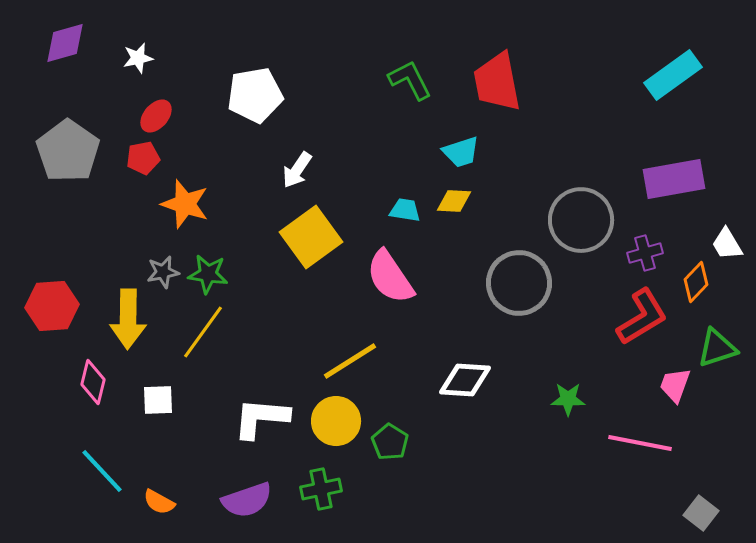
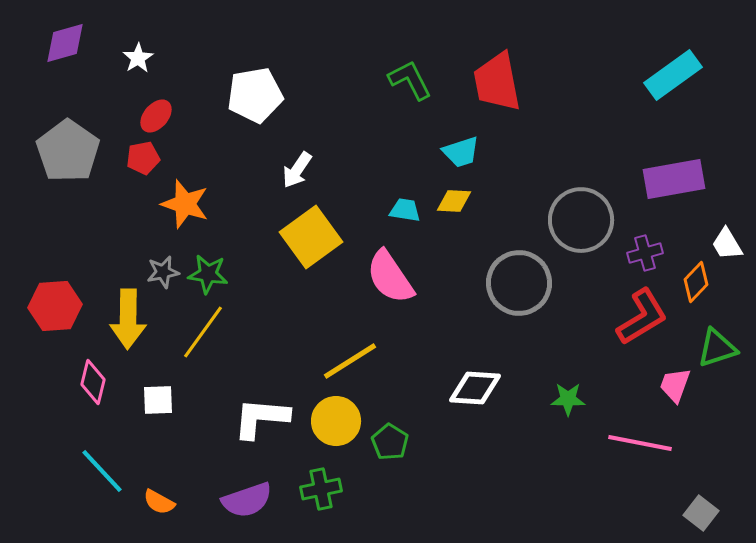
white star at (138, 58): rotated 20 degrees counterclockwise
red hexagon at (52, 306): moved 3 px right
white diamond at (465, 380): moved 10 px right, 8 px down
